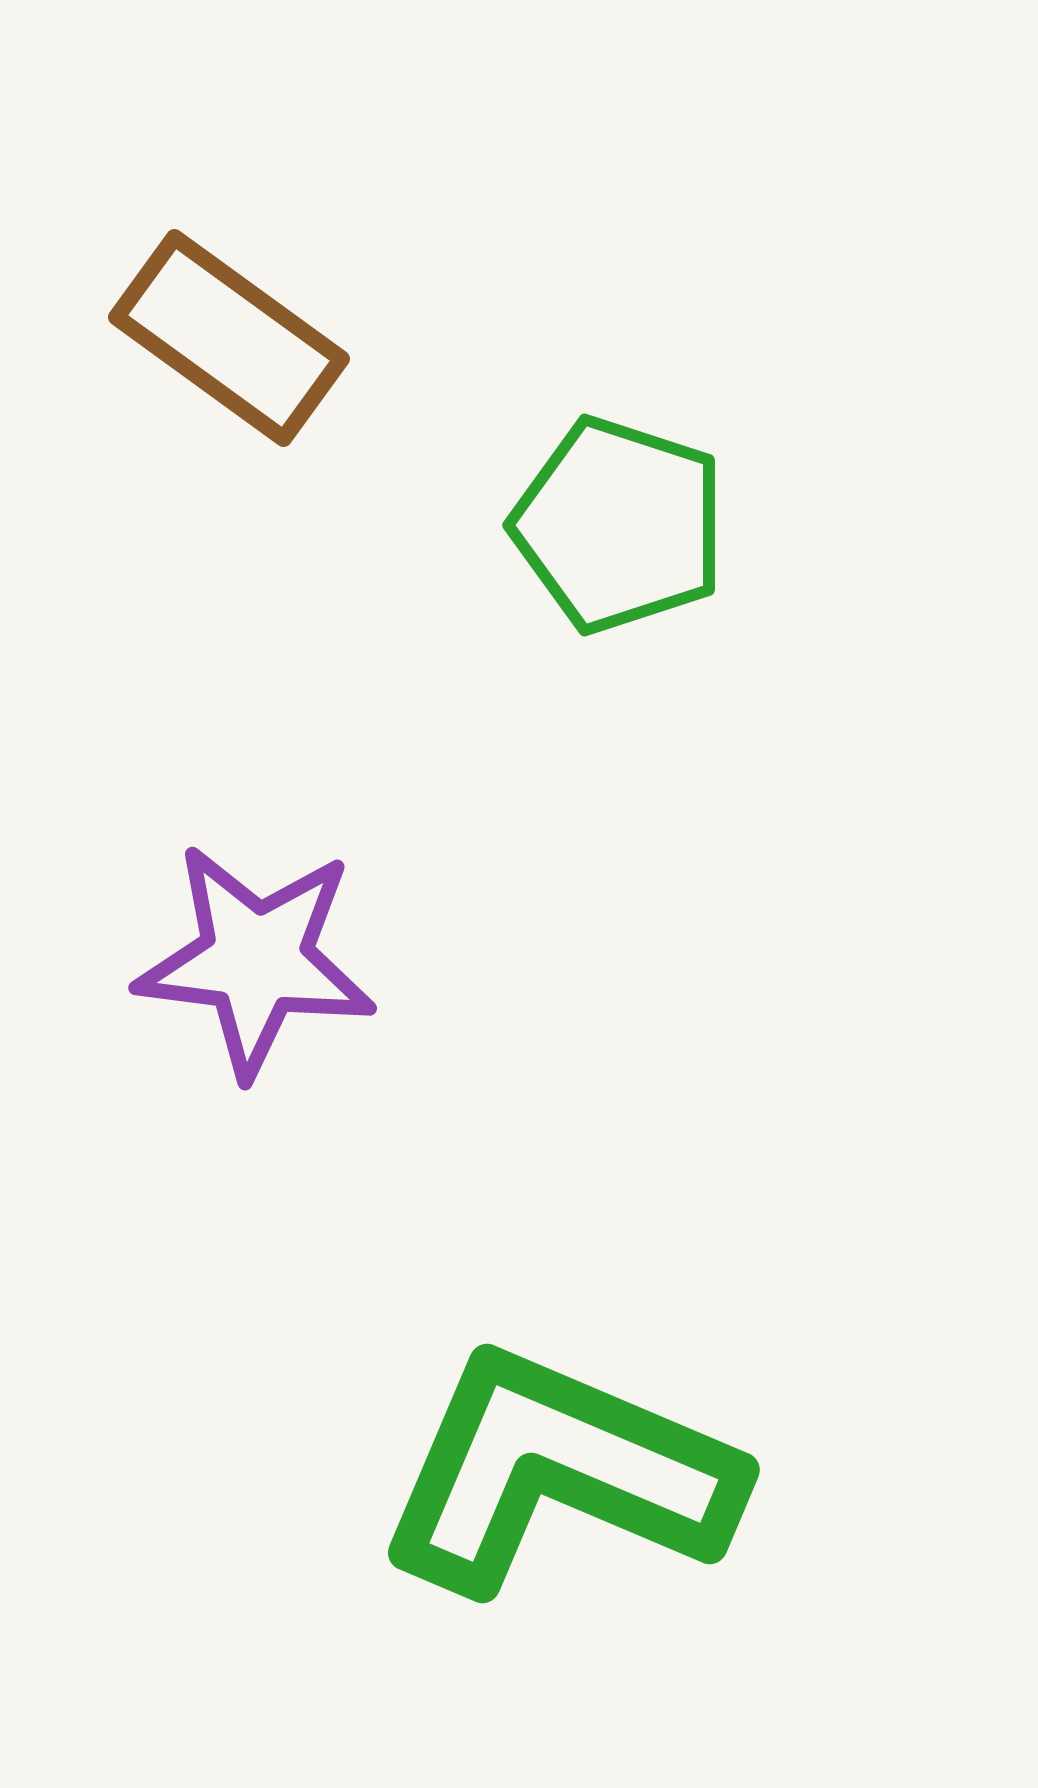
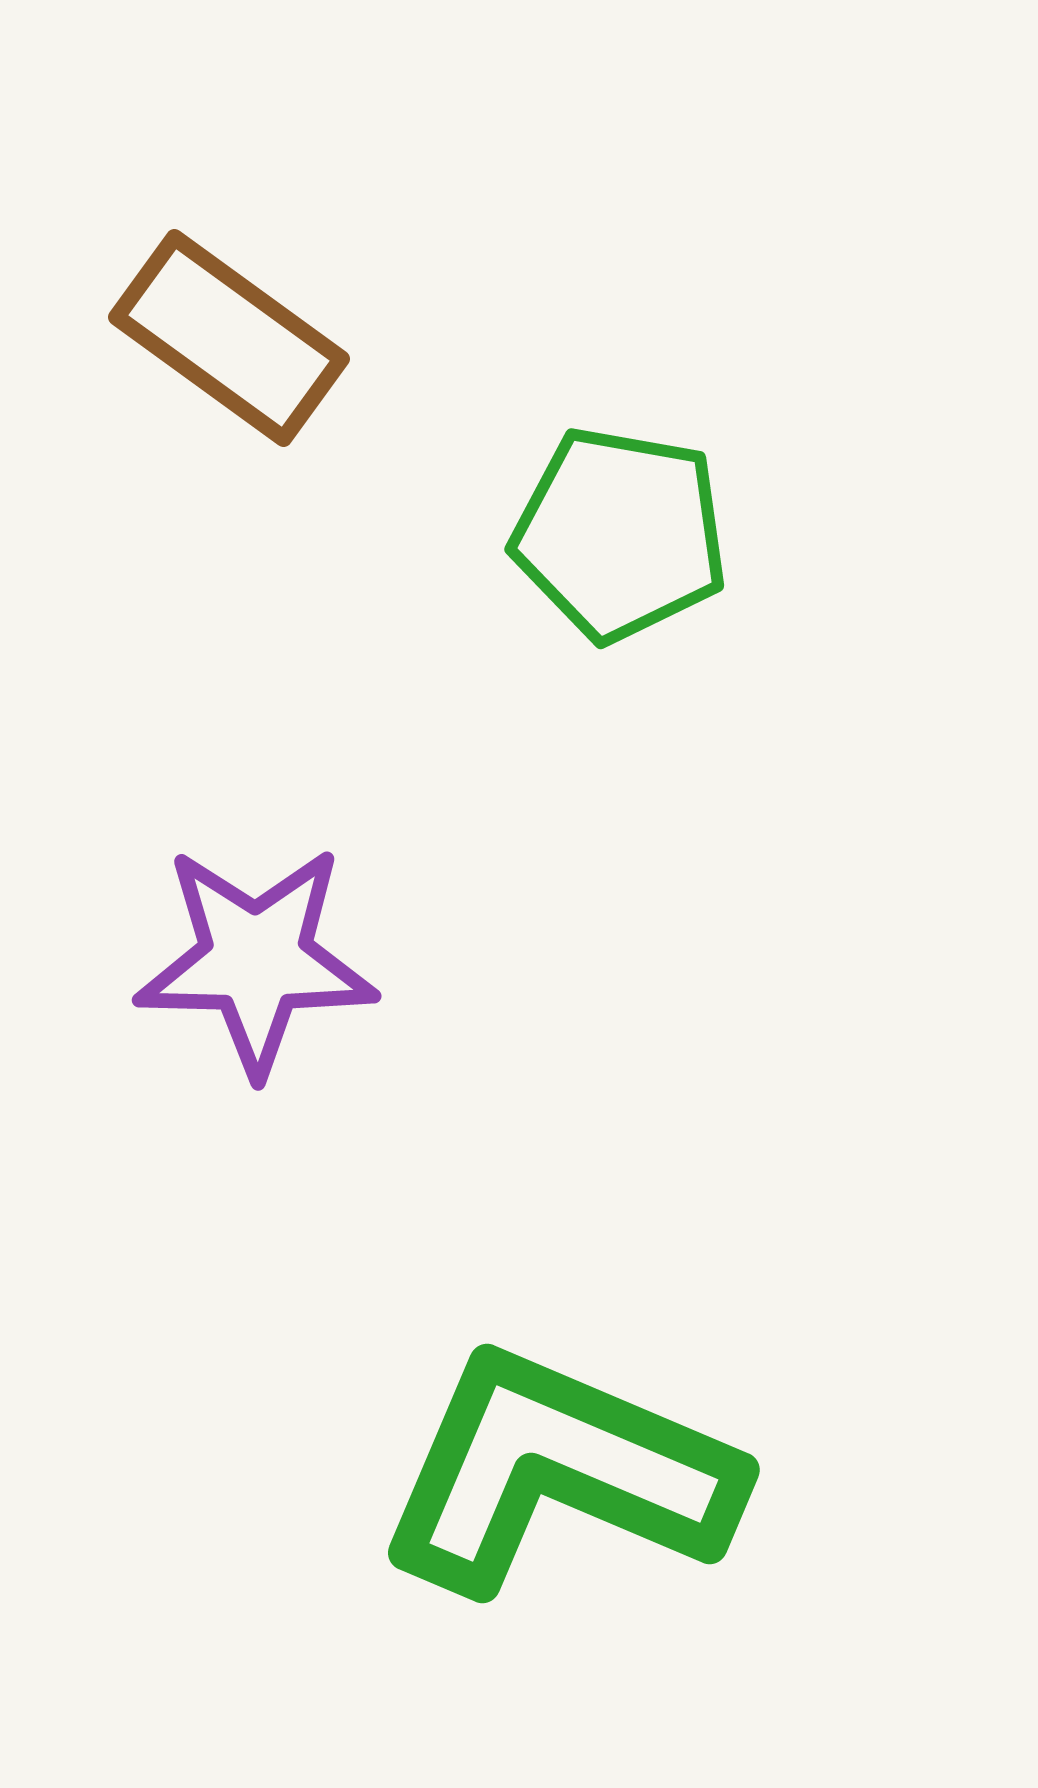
green pentagon: moved 1 px right, 9 px down; rotated 8 degrees counterclockwise
purple star: rotated 6 degrees counterclockwise
